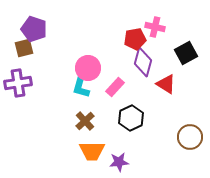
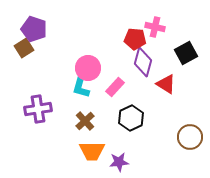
red pentagon: rotated 15 degrees clockwise
brown square: rotated 18 degrees counterclockwise
purple cross: moved 20 px right, 26 px down
